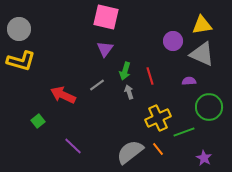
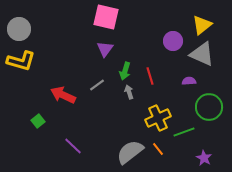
yellow triangle: rotated 30 degrees counterclockwise
